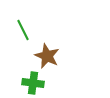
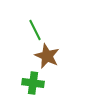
green line: moved 12 px right
